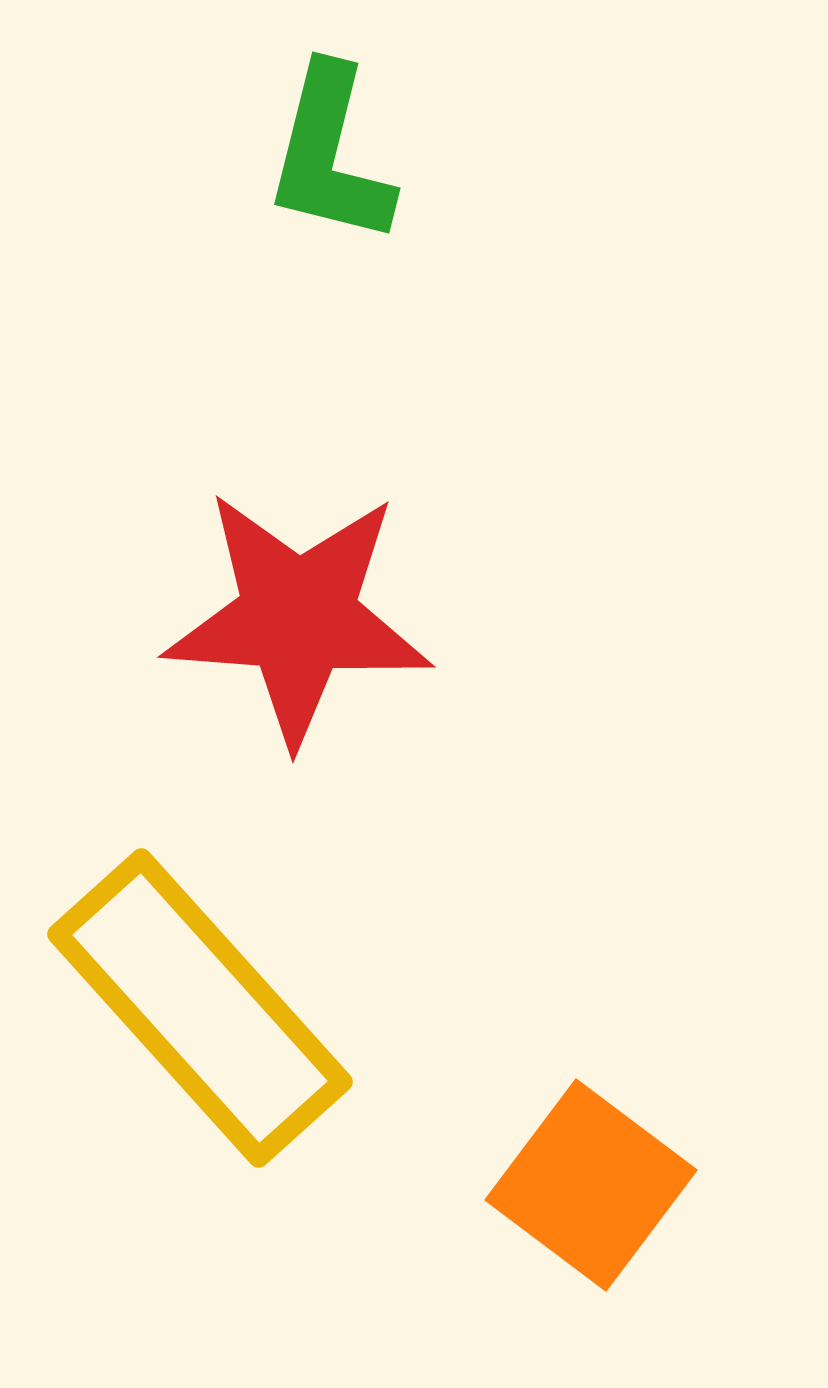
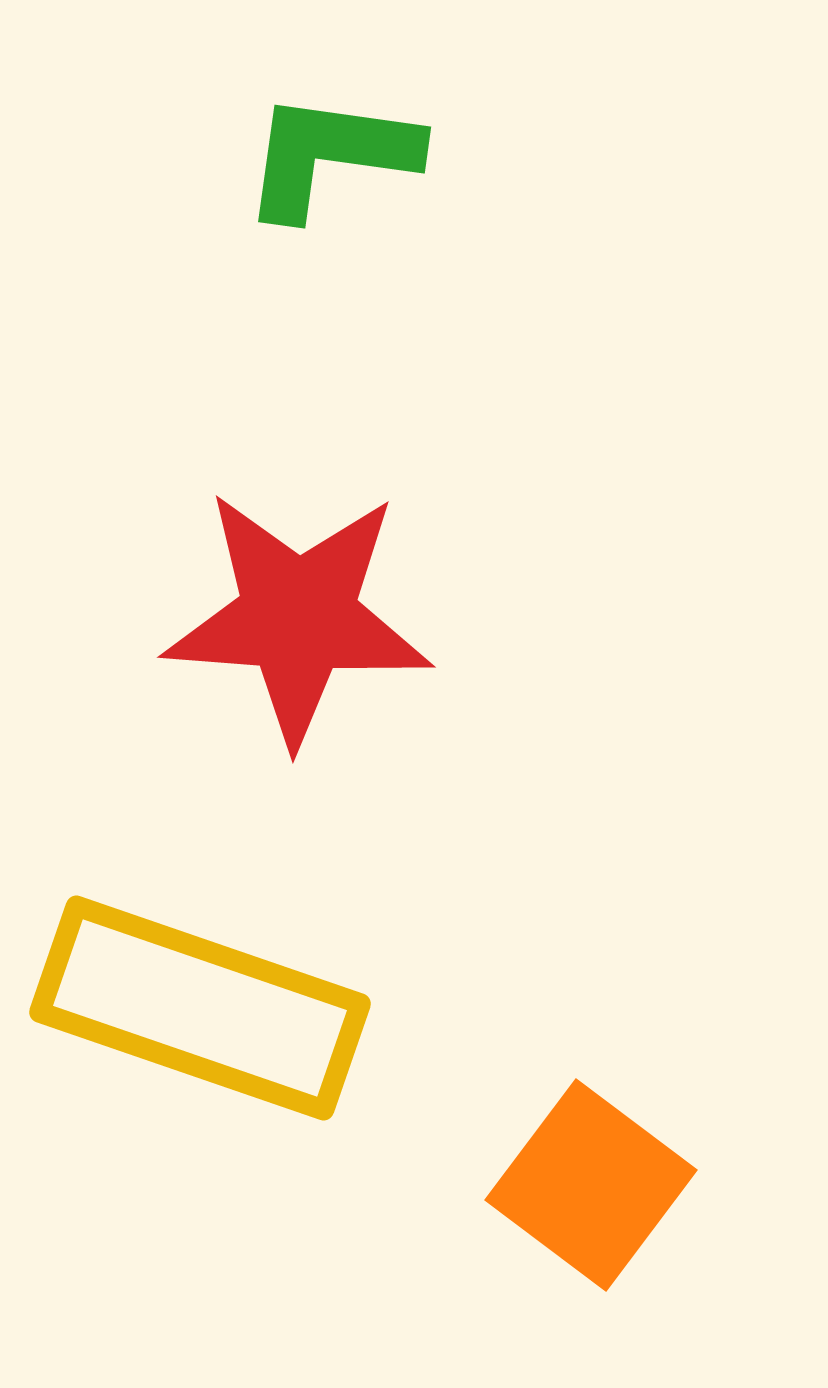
green L-shape: rotated 84 degrees clockwise
yellow rectangle: rotated 29 degrees counterclockwise
